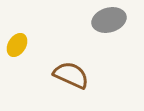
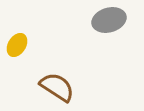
brown semicircle: moved 14 px left, 12 px down; rotated 9 degrees clockwise
